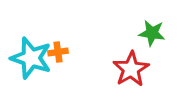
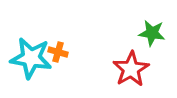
orange cross: rotated 24 degrees clockwise
cyan star: rotated 9 degrees counterclockwise
